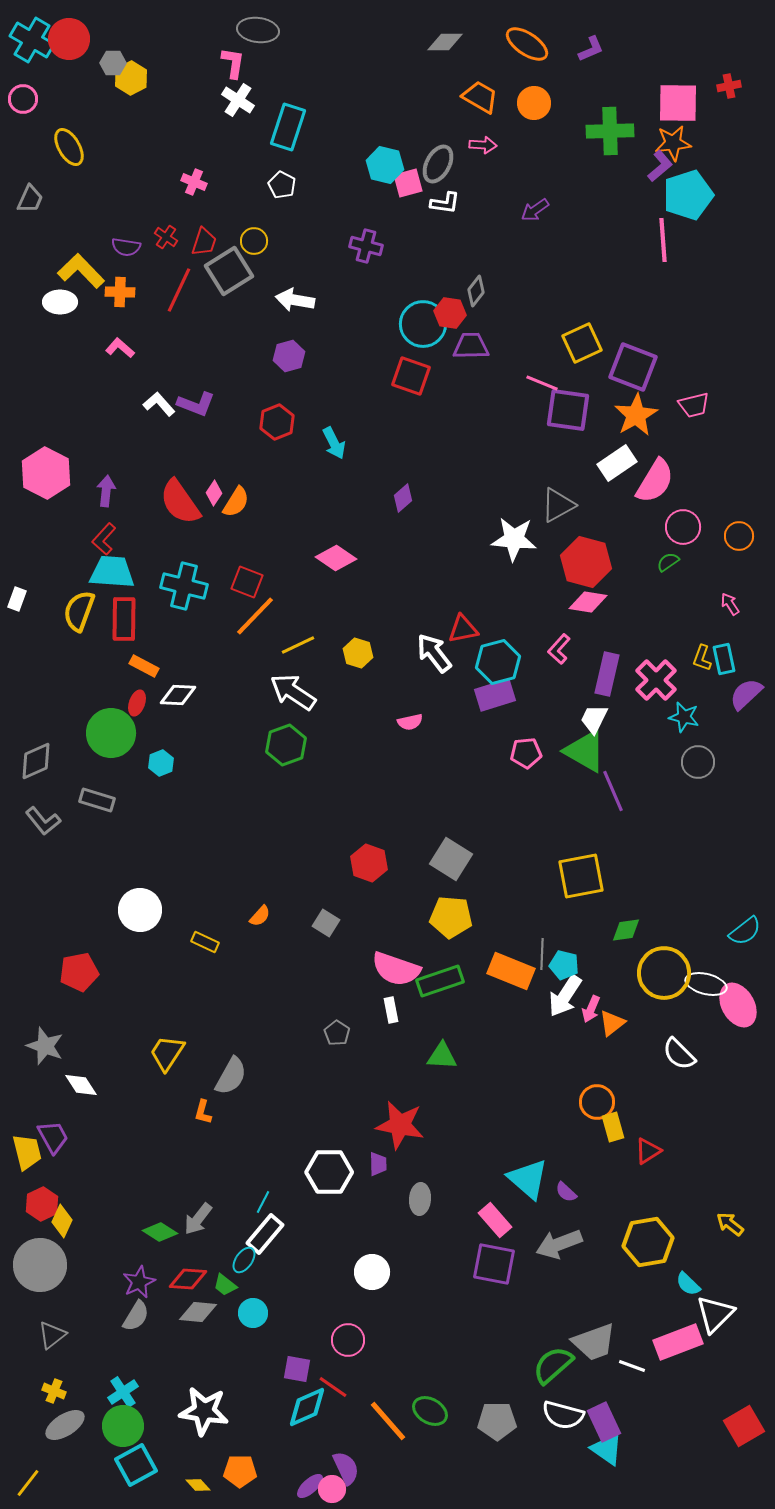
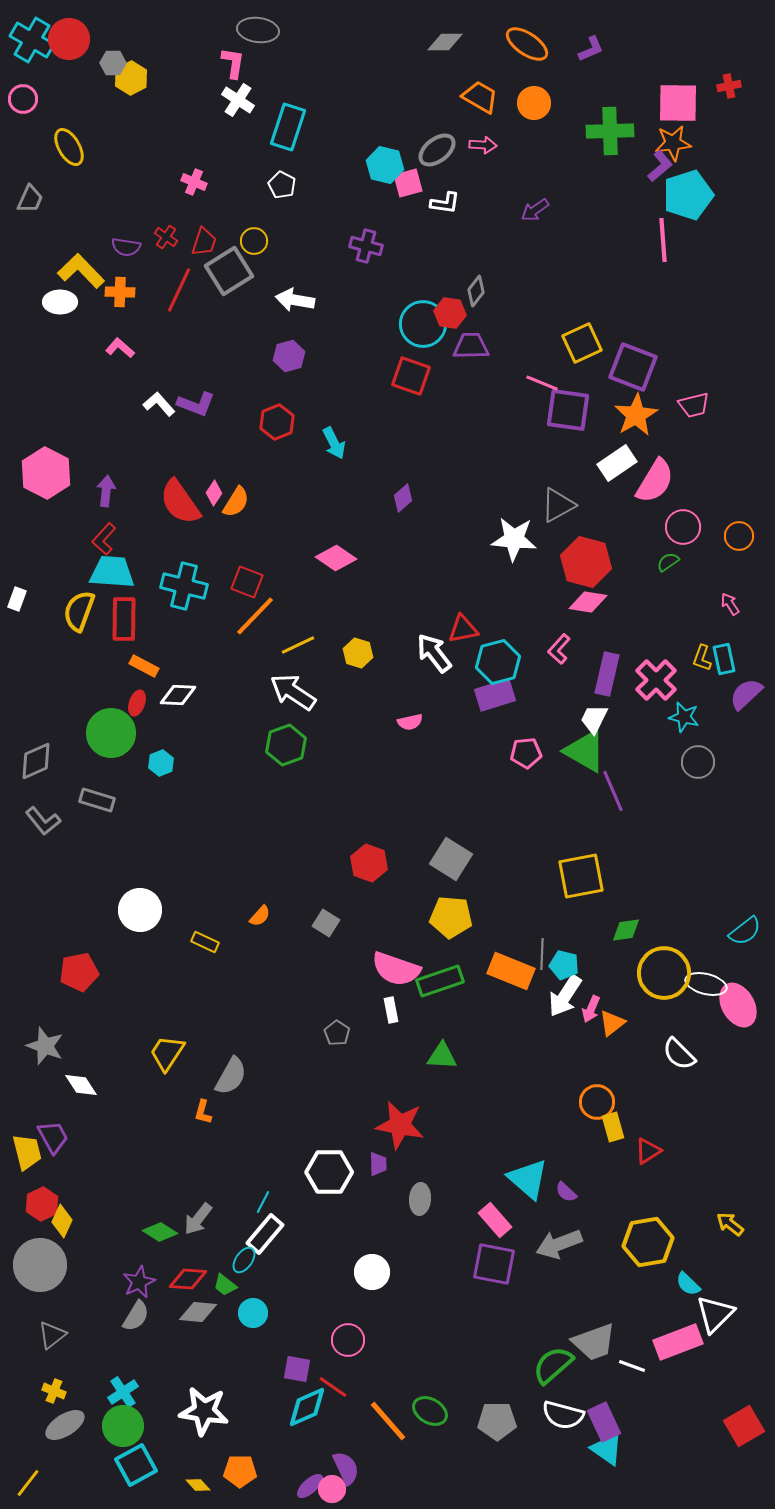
gray ellipse at (438, 164): moved 1 px left, 14 px up; rotated 24 degrees clockwise
